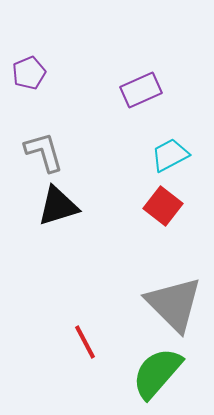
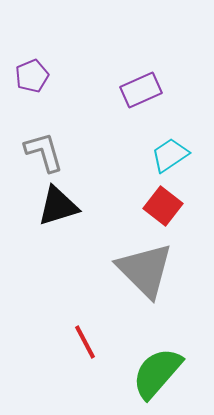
purple pentagon: moved 3 px right, 3 px down
cyan trapezoid: rotated 6 degrees counterclockwise
gray triangle: moved 29 px left, 34 px up
